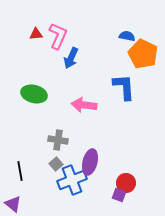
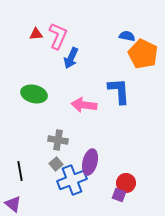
blue L-shape: moved 5 px left, 4 px down
